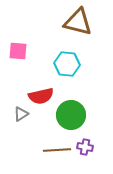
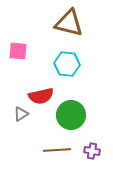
brown triangle: moved 9 px left, 1 px down
purple cross: moved 7 px right, 4 px down
